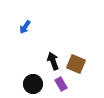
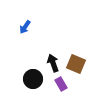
black arrow: moved 2 px down
black circle: moved 5 px up
